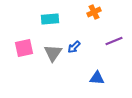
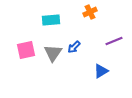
orange cross: moved 4 px left
cyan rectangle: moved 1 px right, 1 px down
pink square: moved 2 px right, 2 px down
blue triangle: moved 4 px right, 7 px up; rotated 35 degrees counterclockwise
